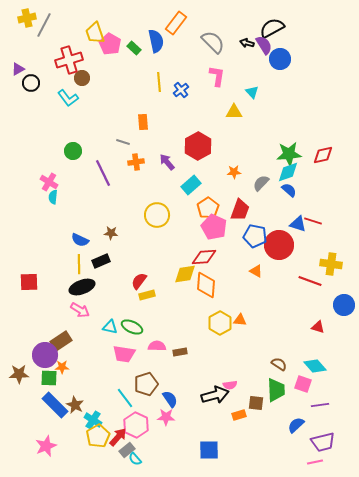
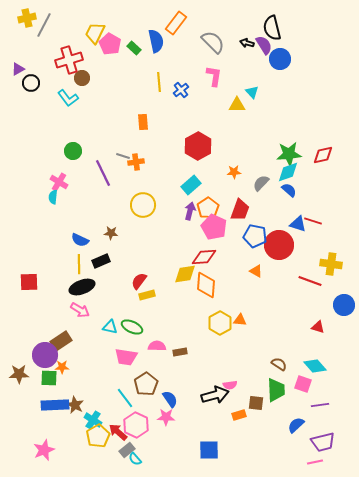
black semicircle at (272, 28): rotated 75 degrees counterclockwise
yellow trapezoid at (95, 33): rotated 45 degrees clockwise
pink L-shape at (217, 76): moved 3 px left
yellow triangle at (234, 112): moved 3 px right, 7 px up
gray line at (123, 142): moved 14 px down
purple arrow at (167, 162): moved 23 px right, 49 px down; rotated 54 degrees clockwise
pink cross at (49, 182): moved 10 px right
yellow circle at (157, 215): moved 14 px left, 10 px up
pink trapezoid at (124, 354): moved 2 px right, 3 px down
brown pentagon at (146, 384): rotated 15 degrees counterclockwise
blue rectangle at (55, 405): rotated 48 degrees counterclockwise
red arrow at (118, 437): moved 5 px up; rotated 90 degrees counterclockwise
pink star at (46, 446): moved 2 px left, 4 px down
